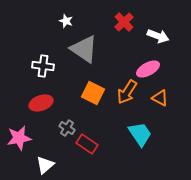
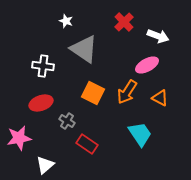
pink ellipse: moved 1 px left, 4 px up
gray cross: moved 7 px up
